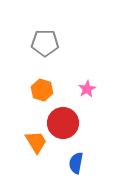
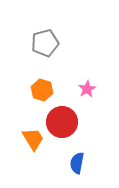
gray pentagon: rotated 16 degrees counterclockwise
red circle: moved 1 px left, 1 px up
orange trapezoid: moved 3 px left, 3 px up
blue semicircle: moved 1 px right
